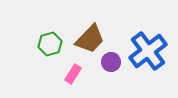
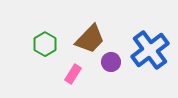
green hexagon: moved 5 px left; rotated 15 degrees counterclockwise
blue cross: moved 2 px right, 1 px up
